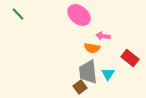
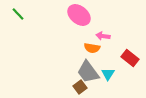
gray trapezoid: rotated 30 degrees counterclockwise
